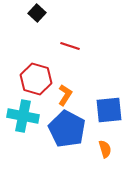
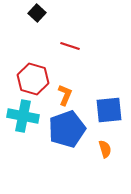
red hexagon: moved 3 px left
orange L-shape: rotated 10 degrees counterclockwise
blue pentagon: rotated 24 degrees clockwise
